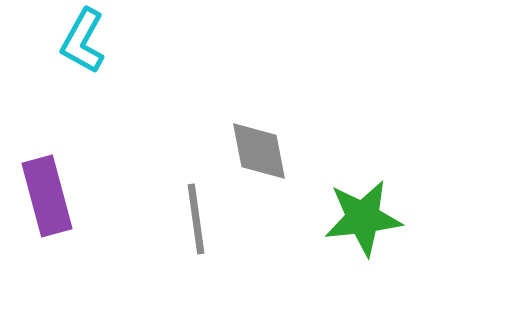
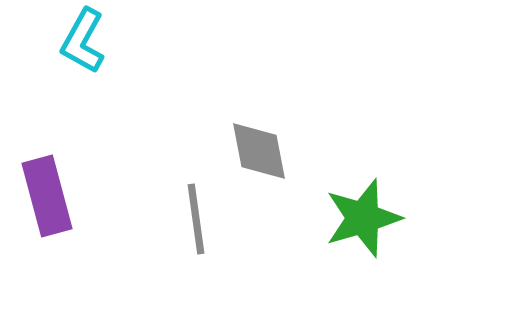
green star: rotated 10 degrees counterclockwise
